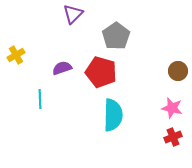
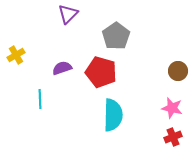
purple triangle: moved 5 px left
